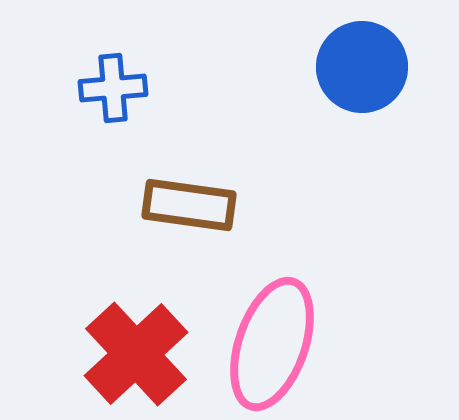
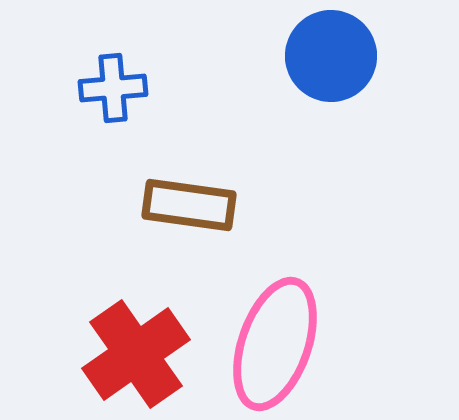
blue circle: moved 31 px left, 11 px up
pink ellipse: moved 3 px right
red cross: rotated 8 degrees clockwise
